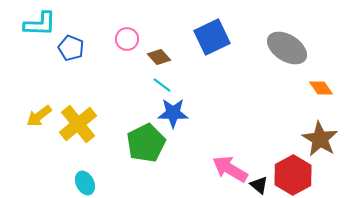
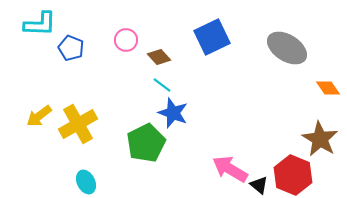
pink circle: moved 1 px left, 1 px down
orange diamond: moved 7 px right
blue star: rotated 20 degrees clockwise
yellow cross: rotated 9 degrees clockwise
red hexagon: rotated 9 degrees counterclockwise
cyan ellipse: moved 1 px right, 1 px up
